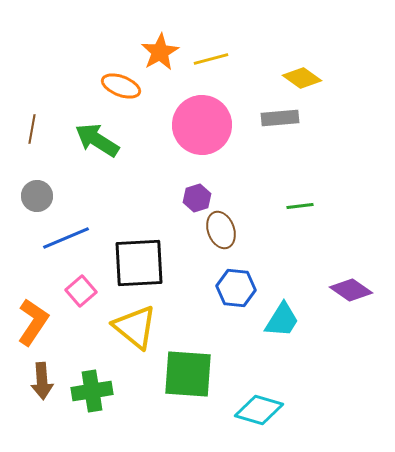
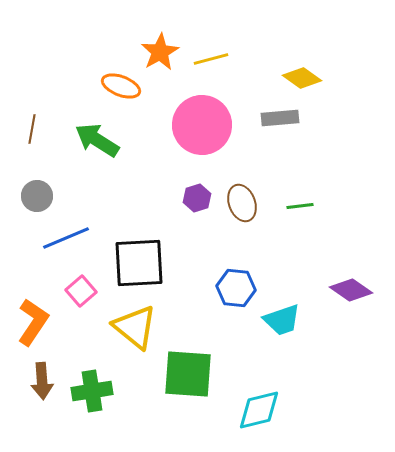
brown ellipse: moved 21 px right, 27 px up
cyan trapezoid: rotated 39 degrees clockwise
cyan diamond: rotated 30 degrees counterclockwise
